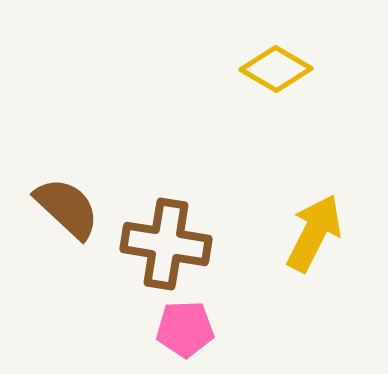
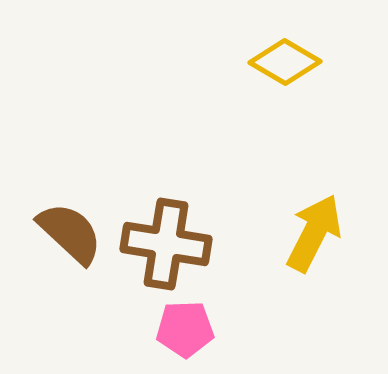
yellow diamond: moved 9 px right, 7 px up
brown semicircle: moved 3 px right, 25 px down
